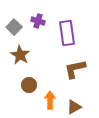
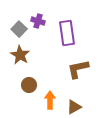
gray square: moved 5 px right, 2 px down
brown L-shape: moved 3 px right
